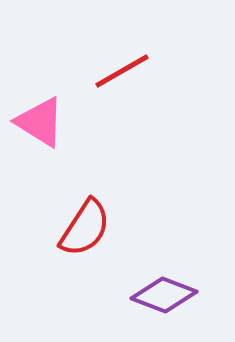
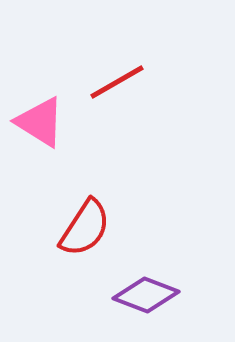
red line: moved 5 px left, 11 px down
purple diamond: moved 18 px left
